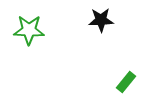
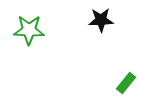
green rectangle: moved 1 px down
